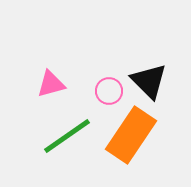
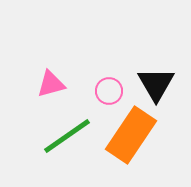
black triangle: moved 7 px right, 3 px down; rotated 15 degrees clockwise
